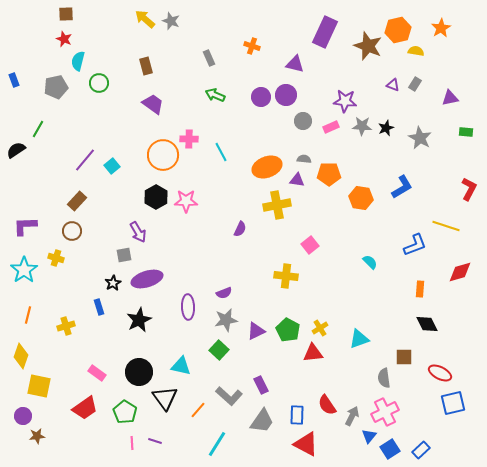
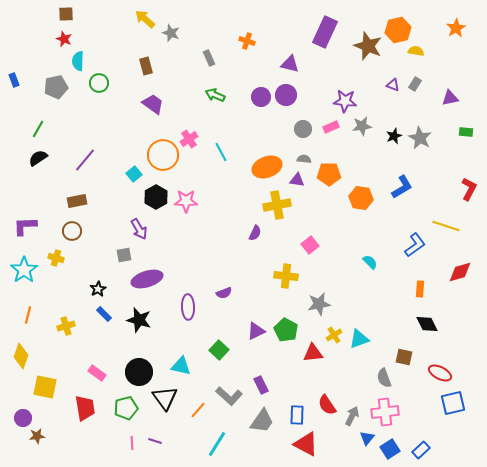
gray star at (171, 21): moved 12 px down
orange star at (441, 28): moved 15 px right
orange cross at (252, 46): moved 5 px left, 5 px up
cyan semicircle at (78, 61): rotated 12 degrees counterclockwise
purple triangle at (295, 64): moved 5 px left
gray circle at (303, 121): moved 8 px down
gray star at (362, 126): rotated 12 degrees counterclockwise
black star at (386, 128): moved 8 px right, 8 px down
pink cross at (189, 139): rotated 36 degrees counterclockwise
black semicircle at (16, 150): moved 22 px right, 8 px down
cyan square at (112, 166): moved 22 px right, 8 px down
brown rectangle at (77, 201): rotated 36 degrees clockwise
purple semicircle at (240, 229): moved 15 px right, 4 px down
purple arrow at (138, 232): moved 1 px right, 3 px up
blue L-shape at (415, 245): rotated 15 degrees counterclockwise
black star at (113, 283): moved 15 px left, 6 px down
blue rectangle at (99, 307): moved 5 px right, 7 px down; rotated 28 degrees counterclockwise
black star at (139, 320): rotated 30 degrees counterclockwise
gray star at (226, 320): moved 93 px right, 16 px up
yellow cross at (320, 328): moved 14 px right, 7 px down
green pentagon at (288, 330): moved 2 px left
brown square at (404, 357): rotated 12 degrees clockwise
gray semicircle at (384, 378): rotated 12 degrees counterclockwise
yellow square at (39, 386): moved 6 px right, 1 px down
red trapezoid at (85, 408): rotated 64 degrees counterclockwise
green pentagon at (125, 412): moved 1 px right, 4 px up; rotated 25 degrees clockwise
pink cross at (385, 412): rotated 20 degrees clockwise
purple circle at (23, 416): moved 2 px down
blue triangle at (369, 436): moved 2 px left, 2 px down
